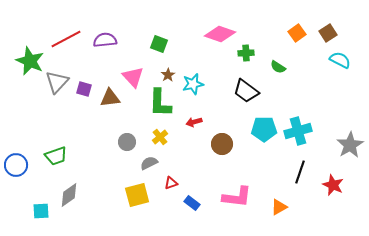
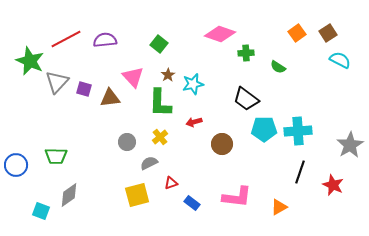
green square: rotated 18 degrees clockwise
black trapezoid: moved 8 px down
cyan cross: rotated 12 degrees clockwise
green trapezoid: rotated 20 degrees clockwise
cyan square: rotated 24 degrees clockwise
